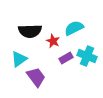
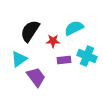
black semicircle: rotated 125 degrees clockwise
red star: rotated 24 degrees counterclockwise
purple rectangle: moved 2 px left, 2 px down; rotated 24 degrees clockwise
